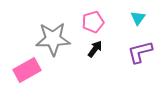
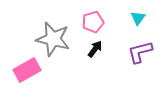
gray star: rotated 16 degrees clockwise
